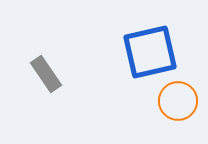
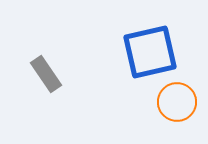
orange circle: moved 1 px left, 1 px down
